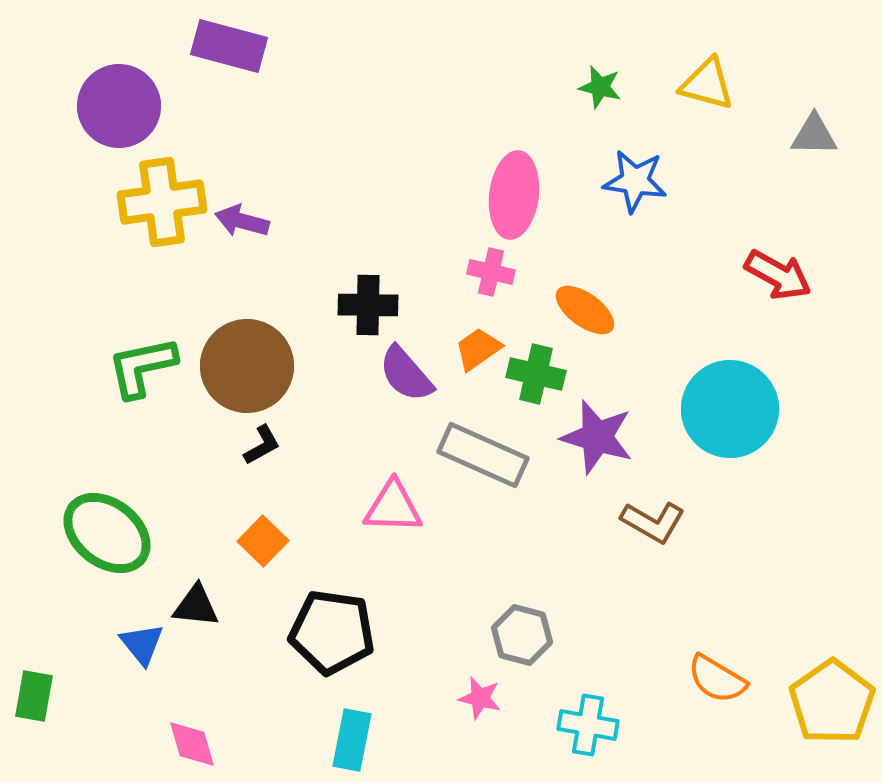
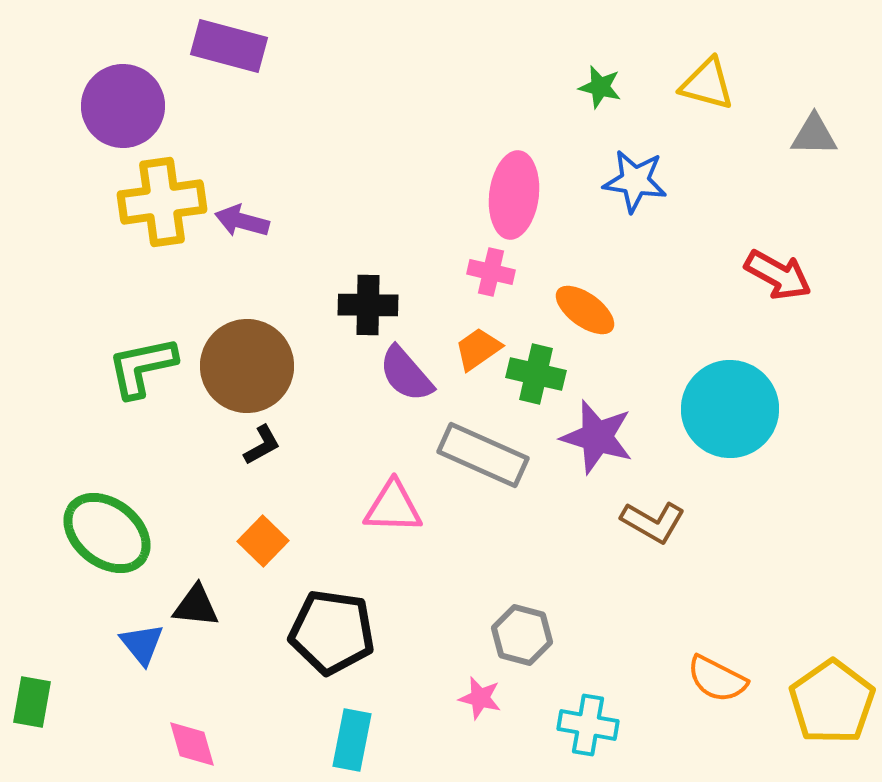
purple circle: moved 4 px right
orange semicircle: rotated 4 degrees counterclockwise
green rectangle: moved 2 px left, 6 px down
